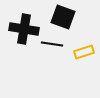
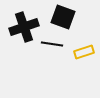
black cross: moved 2 px up; rotated 28 degrees counterclockwise
